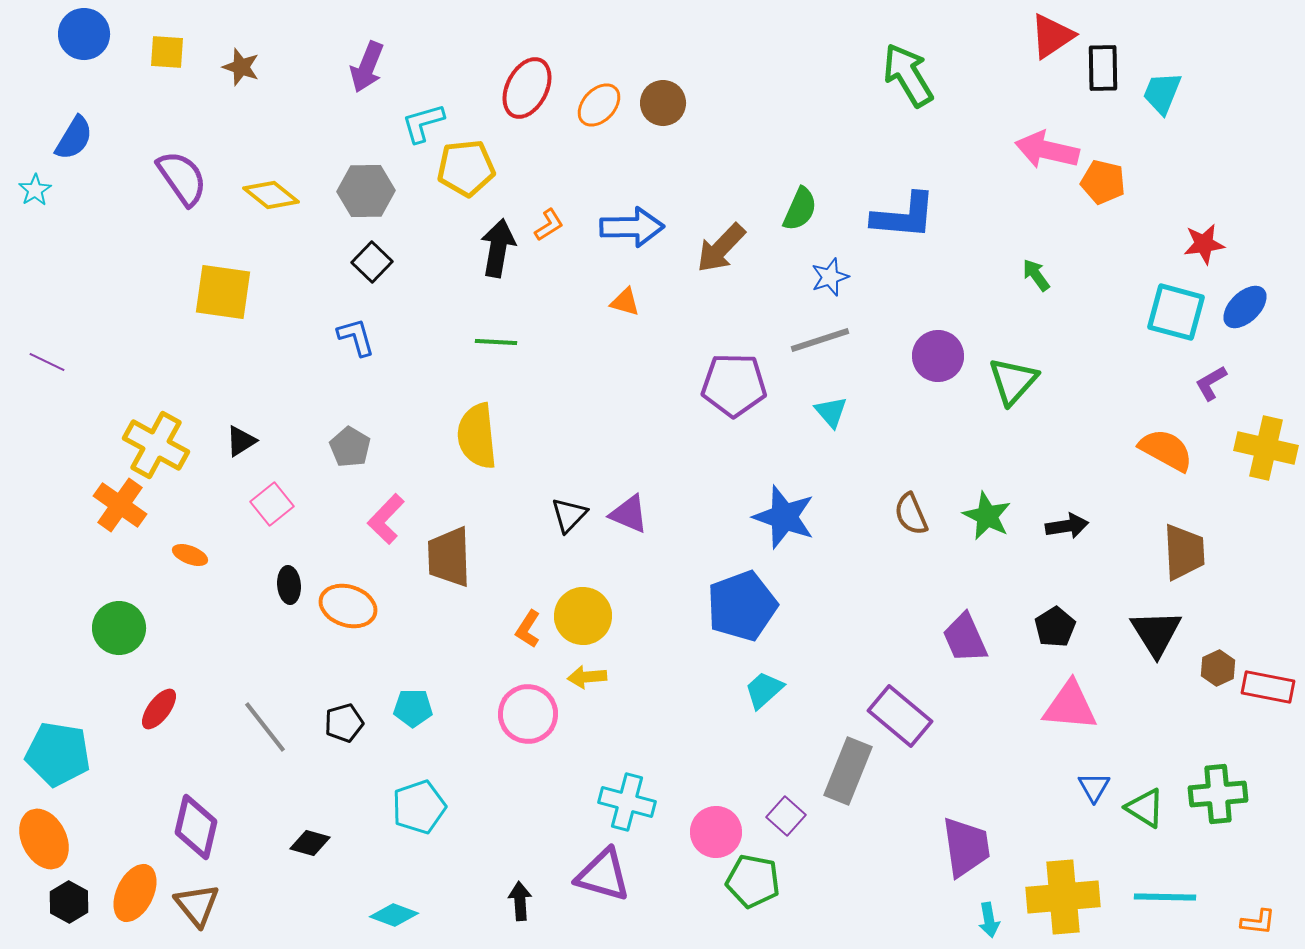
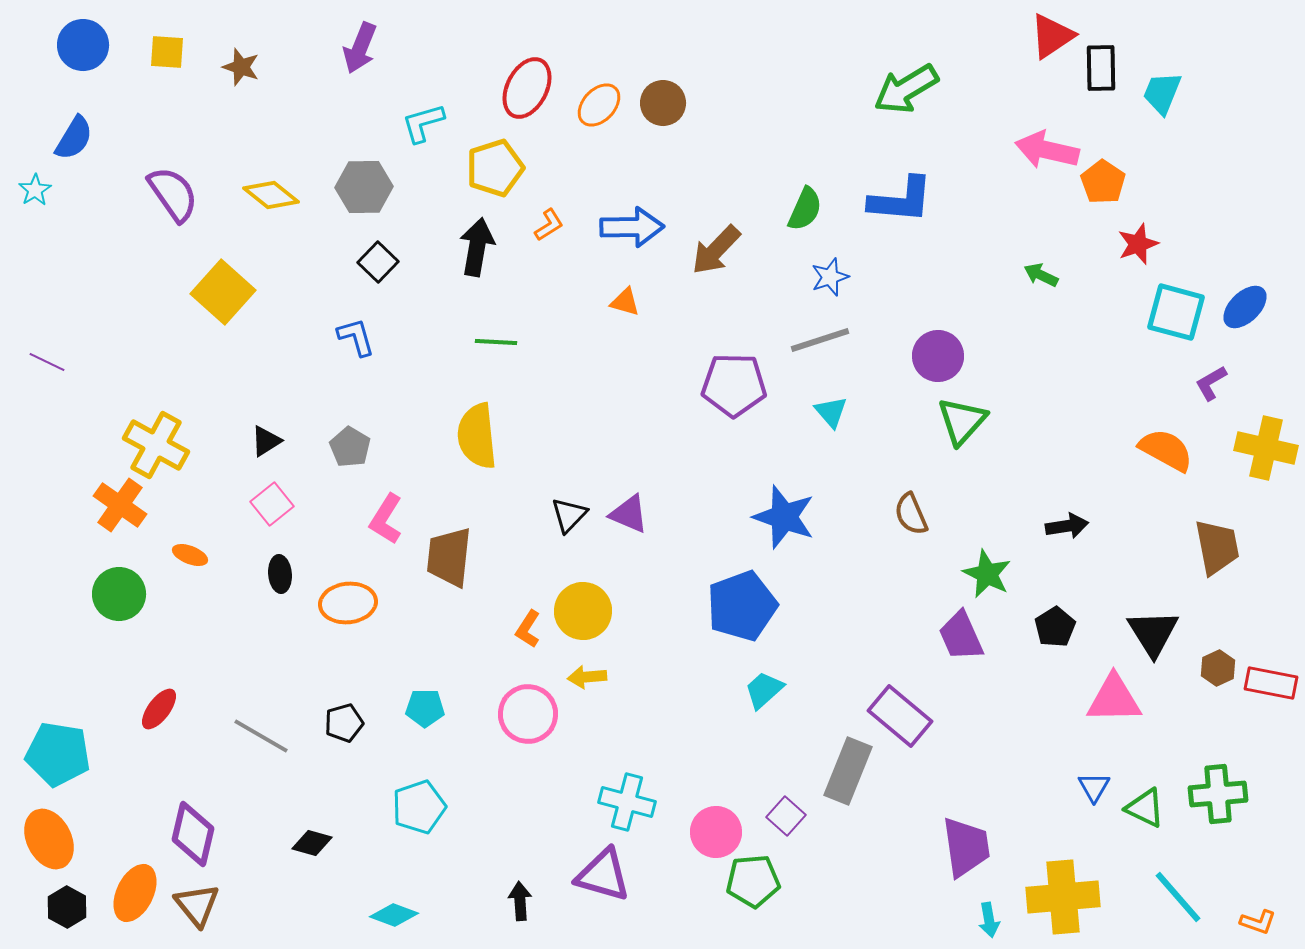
blue circle at (84, 34): moved 1 px left, 11 px down
purple arrow at (367, 67): moved 7 px left, 19 px up
black rectangle at (1103, 68): moved 2 px left
green arrow at (908, 75): moved 2 px left, 14 px down; rotated 90 degrees counterclockwise
yellow pentagon at (466, 168): moved 29 px right; rotated 12 degrees counterclockwise
purple semicircle at (182, 178): moved 9 px left, 16 px down
orange pentagon at (1103, 182): rotated 21 degrees clockwise
gray hexagon at (366, 191): moved 2 px left, 4 px up
green semicircle at (800, 209): moved 5 px right
blue L-shape at (904, 216): moved 3 px left, 16 px up
red star at (1204, 244): moved 66 px left; rotated 12 degrees counterclockwise
black arrow at (498, 248): moved 21 px left, 1 px up
brown arrow at (721, 248): moved 5 px left, 2 px down
black square at (372, 262): moved 6 px right
green arrow at (1036, 275): moved 5 px right; rotated 28 degrees counterclockwise
yellow square at (223, 292): rotated 34 degrees clockwise
green triangle at (1013, 381): moved 51 px left, 40 px down
black triangle at (241, 441): moved 25 px right
green star at (987, 516): moved 58 px down
pink L-shape at (386, 519): rotated 12 degrees counterclockwise
brown trapezoid at (1184, 552): moved 33 px right, 5 px up; rotated 8 degrees counterclockwise
brown trapezoid at (449, 557): rotated 8 degrees clockwise
black ellipse at (289, 585): moved 9 px left, 11 px up
orange ellipse at (348, 606): moved 3 px up; rotated 24 degrees counterclockwise
yellow circle at (583, 616): moved 5 px up
green circle at (119, 628): moved 34 px up
black triangle at (1156, 633): moved 3 px left
purple trapezoid at (965, 638): moved 4 px left, 2 px up
red rectangle at (1268, 687): moved 3 px right, 4 px up
pink triangle at (1070, 706): moved 44 px right, 7 px up; rotated 6 degrees counterclockwise
cyan pentagon at (413, 708): moved 12 px right
gray line at (265, 727): moved 4 px left, 9 px down; rotated 22 degrees counterclockwise
green triangle at (1145, 808): rotated 6 degrees counterclockwise
purple diamond at (196, 827): moved 3 px left, 7 px down
orange ellipse at (44, 839): moved 5 px right
black diamond at (310, 843): moved 2 px right
green pentagon at (753, 881): rotated 16 degrees counterclockwise
cyan line at (1165, 897): moved 13 px right; rotated 48 degrees clockwise
black hexagon at (69, 902): moved 2 px left, 5 px down
orange L-shape at (1258, 922): rotated 12 degrees clockwise
